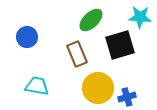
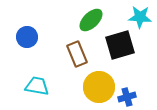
yellow circle: moved 1 px right, 1 px up
